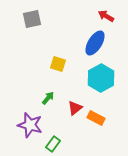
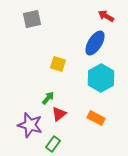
red triangle: moved 16 px left, 6 px down
